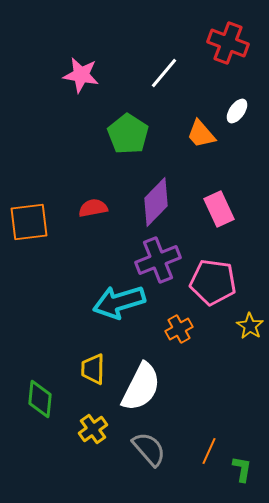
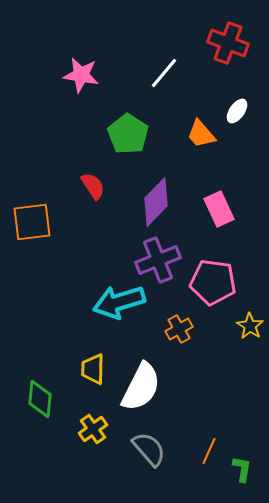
red semicircle: moved 22 px up; rotated 68 degrees clockwise
orange square: moved 3 px right
